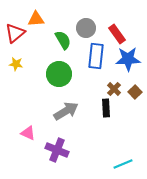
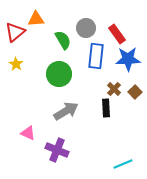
red triangle: moved 1 px up
yellow star: rotated 24 degrees clockwise
